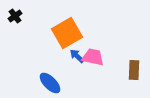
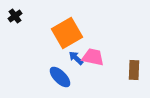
blue arrow: moved 1 px left, 2 px down
blue ellipse: moved 10 px right, 6 px up
